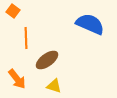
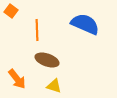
orange square: moved 2 px left
blue semicircle: moved 5 px left
orange line: moved 11 px right, 8 px up
brown ellipse: rotated 55 degrees clockwise
